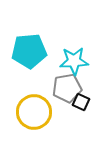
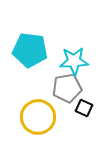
cyan pentagon: moved 1 px right, 1 px up; rotated 12 degrees clockwise
black square: moved 3 px right, 6 px down
yellow circle: moved 4 px right, 5 px down
